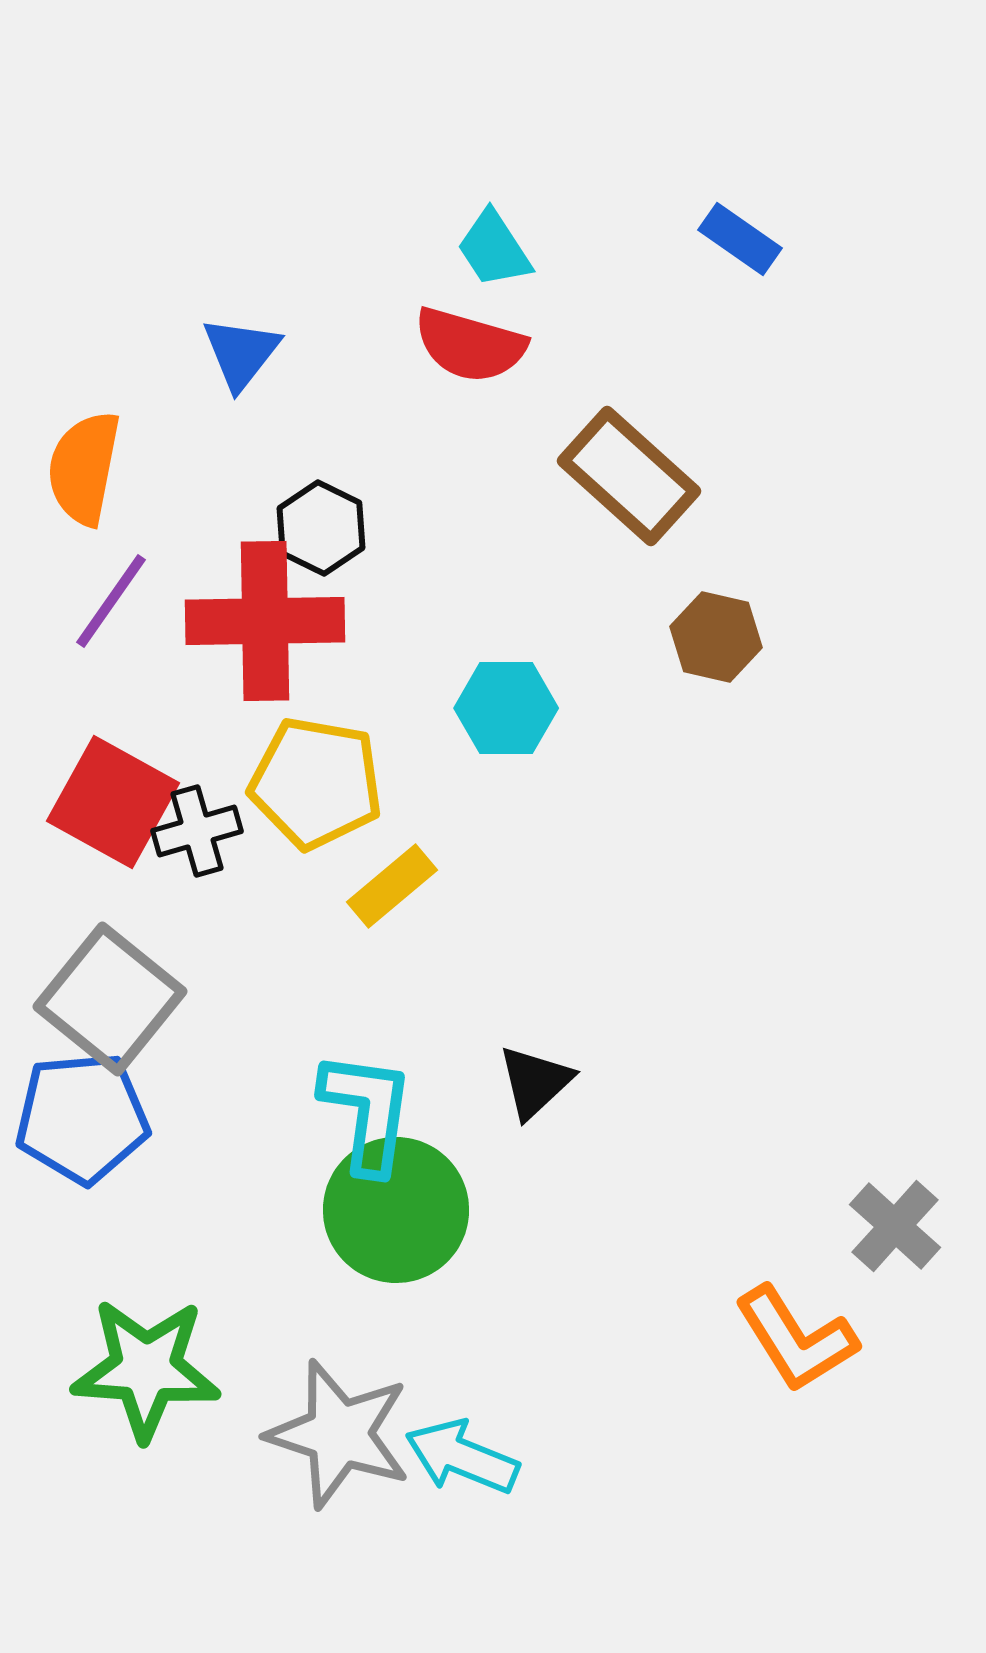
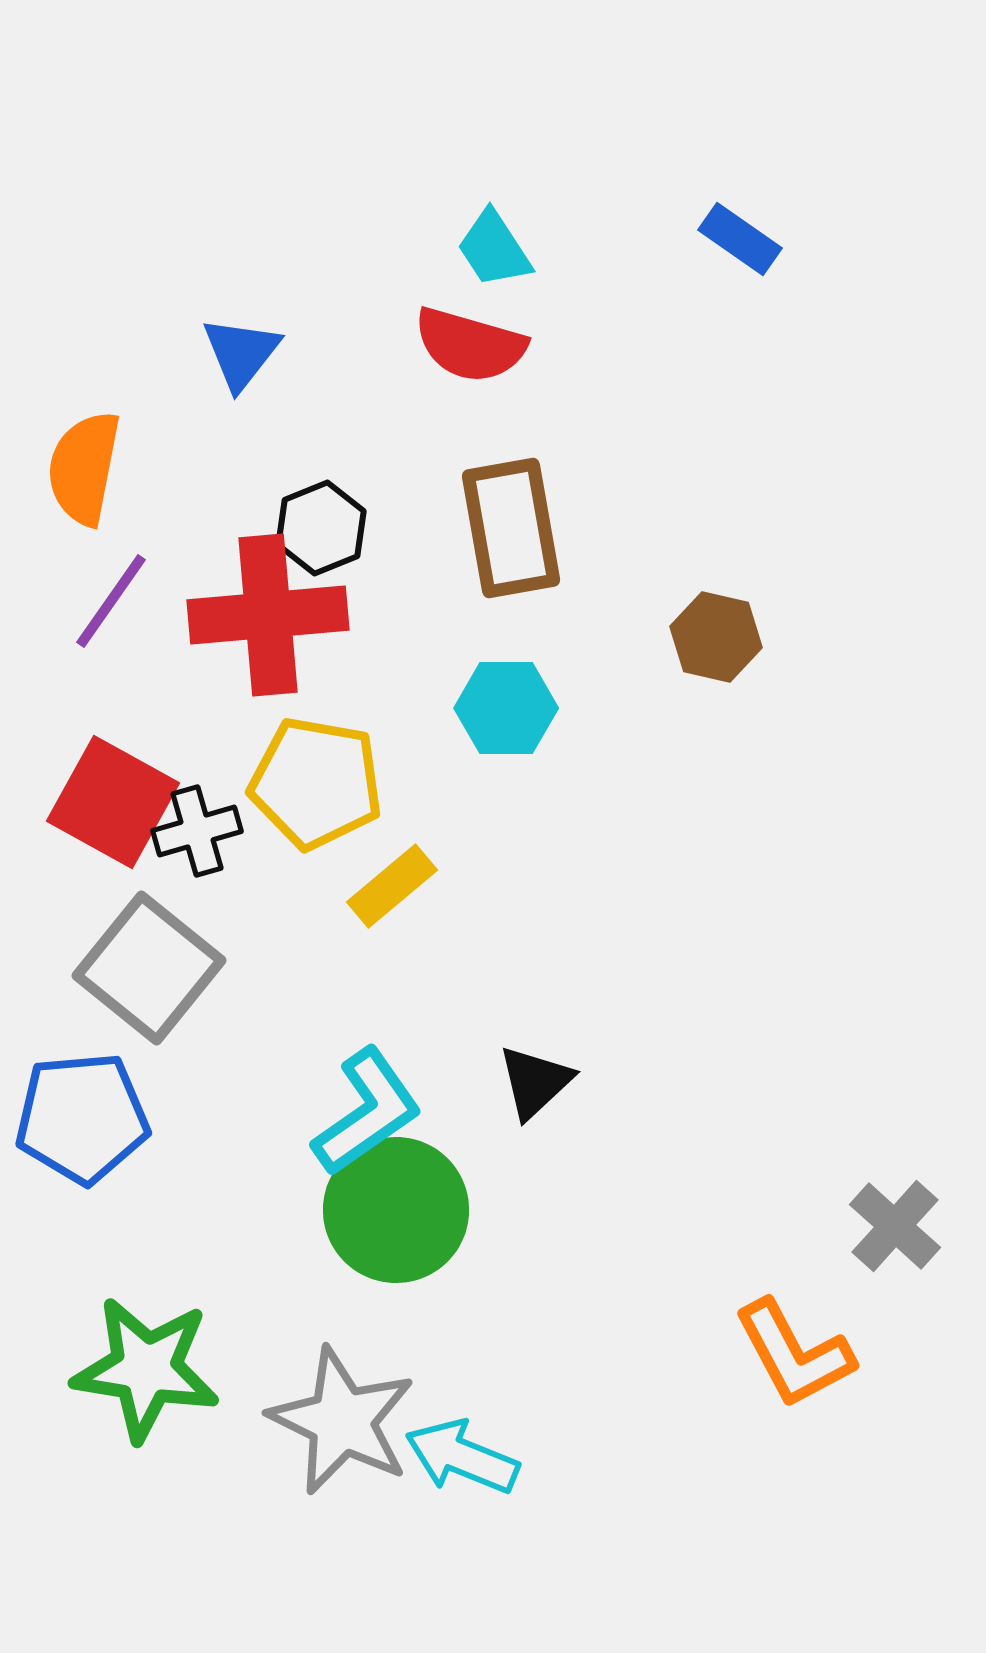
brown rectangle: moved 118 px left, 52 px down; rotated 38 degrees clockwise
black hexagon: rotated 12 degrees clockwise
red cross: moved 3 px right, 6 px up; rotated 4 degrees counterclockwise
gray square: moved 39 px right, 31 px up
cyan L-shape: rotated 47 degrees clockwise
orange L-shape: moved 2 px left, 15 px down; rotated 4 degrees clockwise
green star: rotated 5 degrees clockwise
gray star: moved 3 px right, 13 px up; rotated 8 degrees clockwise
